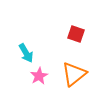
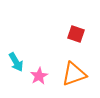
cyan arrow: moved 10 px left, 9 px down
orange triangle: rotated 20 degrees clockwise
